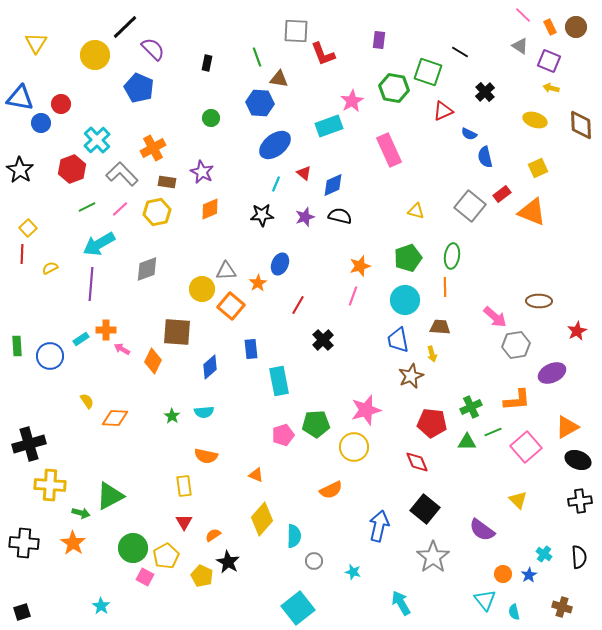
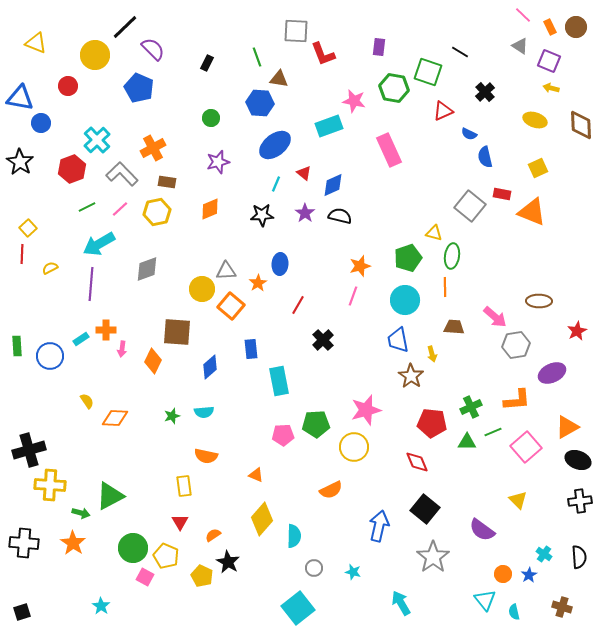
purple rectangle at (379, 40): moved 7 px down
yellow triangle at (36, 43): rotated 40 degrees counterclockwise
black rectangle at (207, 63): rotated 14 degrees clockwise
pink star at (352, 101): moved 2 px right; rotated 30 degrees counterclockwise
red circle at (61, 104): moved 7 px right, 18 px up
black star at (20, 170): moved 8 px up
purple star at (202, 172): moved 16 px right, 10 px up; rotated 30 degrees clockwise
red rectangle at (502, 194): rotated 48 degrees clockwise
yellow triangle at (416, 211): moved 18 px right, 22 px down
purple star at (305, 217): moved 4 px up; rotated 18 degrees counterclockwise
blue ellipse at (280, 264): rotated 20 degrees counterclockwise
brown trapezoid at (440, 327): moved 14 px right
pink arrow at (122, 349): rotated 112 degrees counterclockwise
brown star at (411, 376): rotated 15 degrees counterclockwise
green star at (172, 416): rotated 21 degrees clockwise
pink pentagon at (283, 435): rotated 15 degrees clockwise
black cross at (29, 444): moved 6 px down
red triangle at (184, 522): moved 4 px left
yellow pentagon at (166, 556): rotated 20 degrees counterclockwise
gray circle at (314, 561): moved 7 px down
